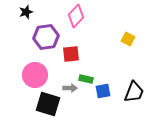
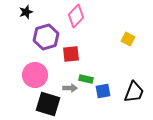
purple hexagon: rotated 10 degrees counterclockwise
